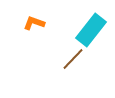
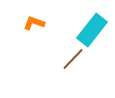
cyan rectangle: moved 1 px right
